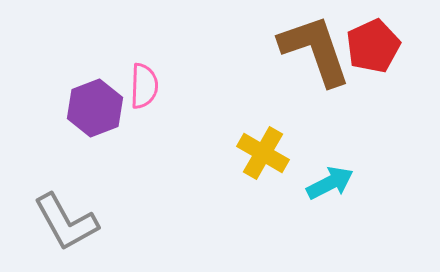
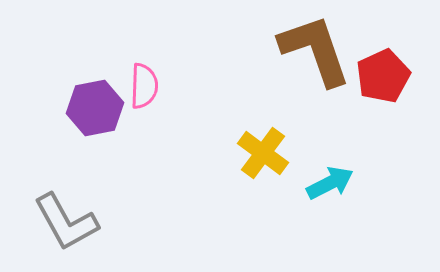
red pentagon: moved 10 px right, 30 px down
purple hexagon: rotated 10 degrees clockwise
yellow cross: rotated 6 degrees clockwise
